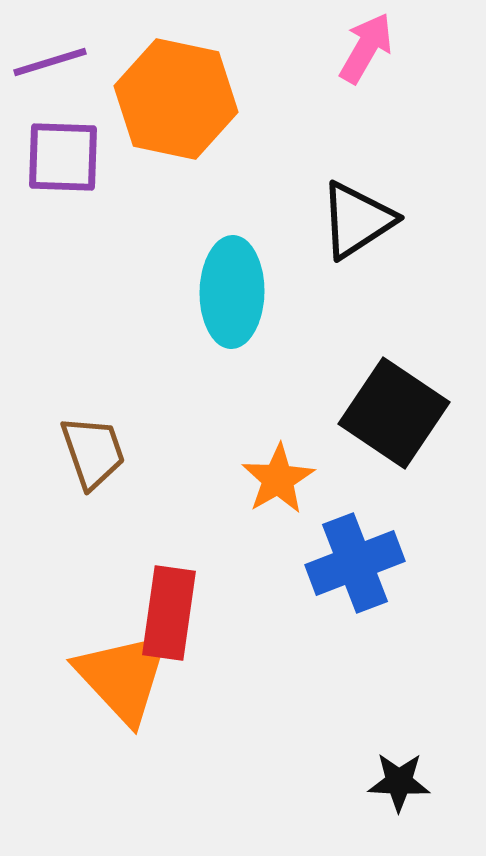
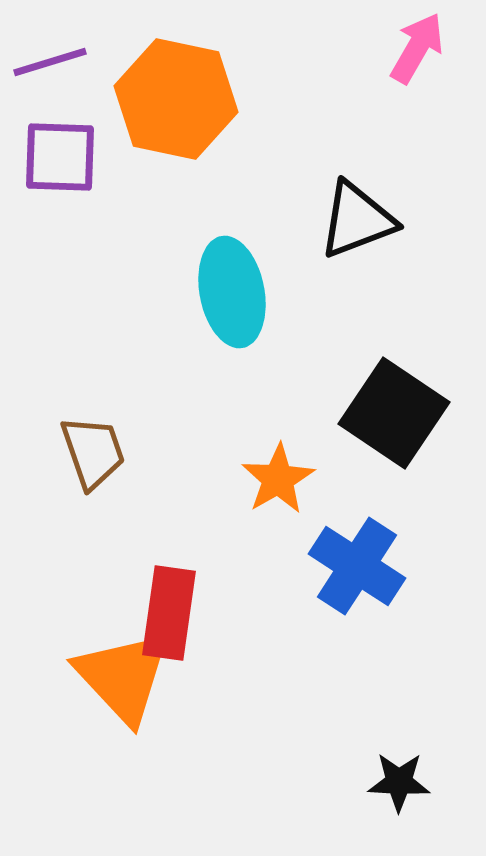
pink arrow: moved 51 px right
purple square: moved 3 px left
black triangle: rotated 12 degrees clockwise
cyan ellipse: rotated 12 degrees counterclockwise
blue cross: moved 2 px right, 3 px down; rotated 36 degrees counterclockwise
